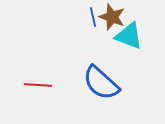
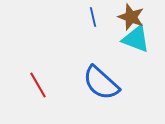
brown star: moved 19 px right
cyan triangle: moved 7 px right, 3 px down
red line: rotated 56 degrees clockwise
